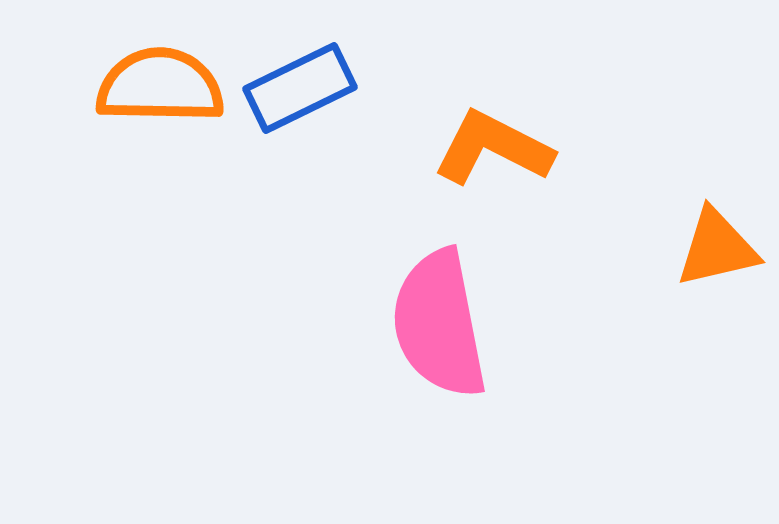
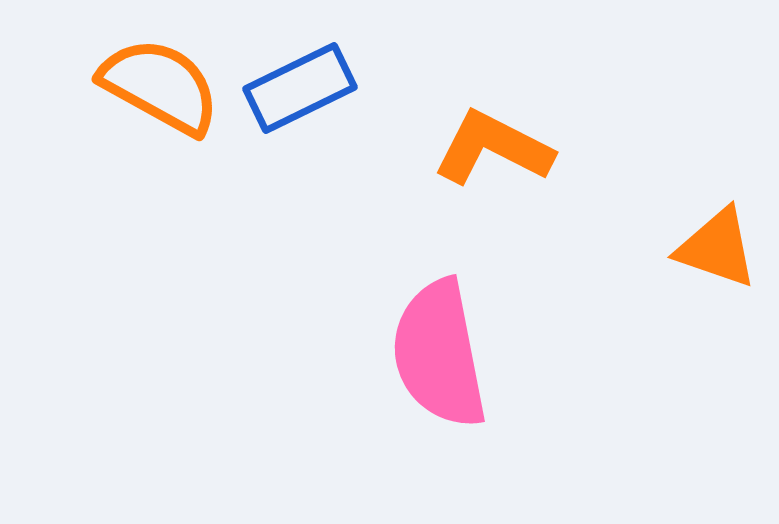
orange semicircle: rotated 28 degrees clockwise
orange triangle: rotated 32 degrees clockwise
pink semicircle: moved 30 px down
